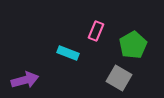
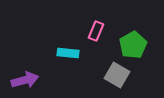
cyan rectangle: rotated 15 degrees counterclockwise
gray square: moved 2 px left, 3 px up
